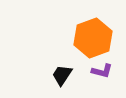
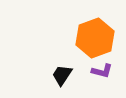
orange hexagon: moved 2 px right
